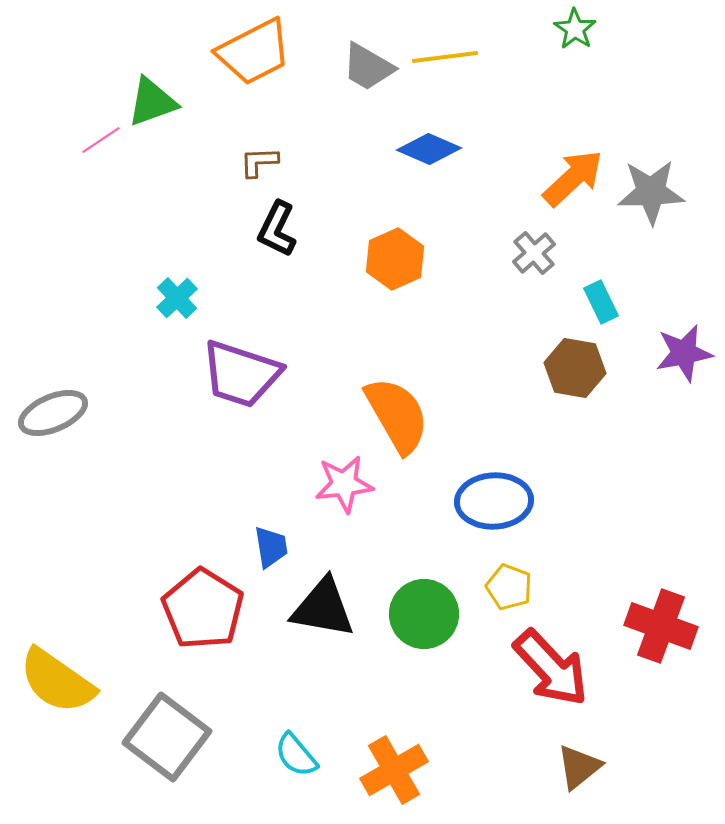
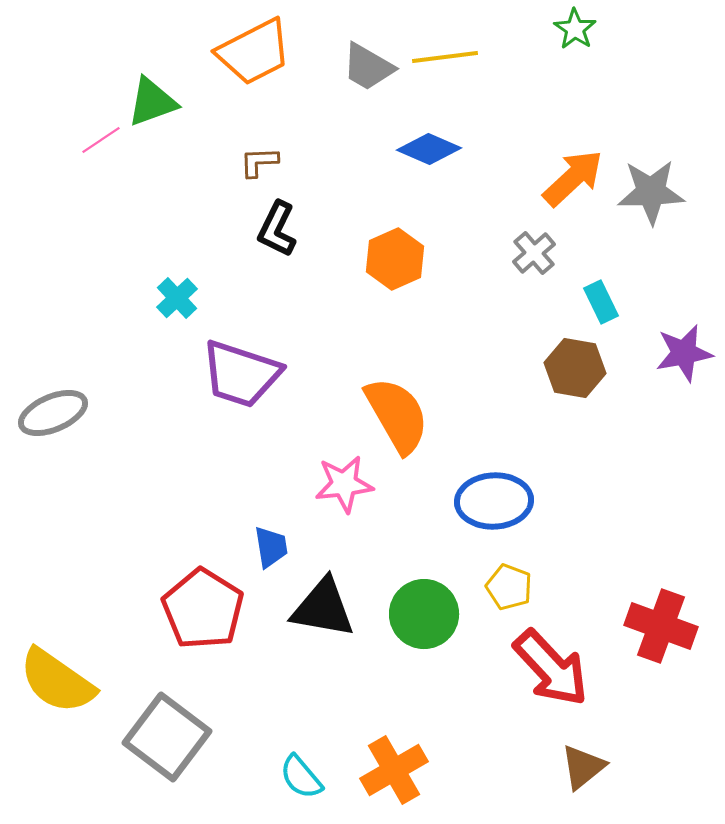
cyan semicircle: moved 5 px right, 22 px down
brown triangle: moved 4 px right
